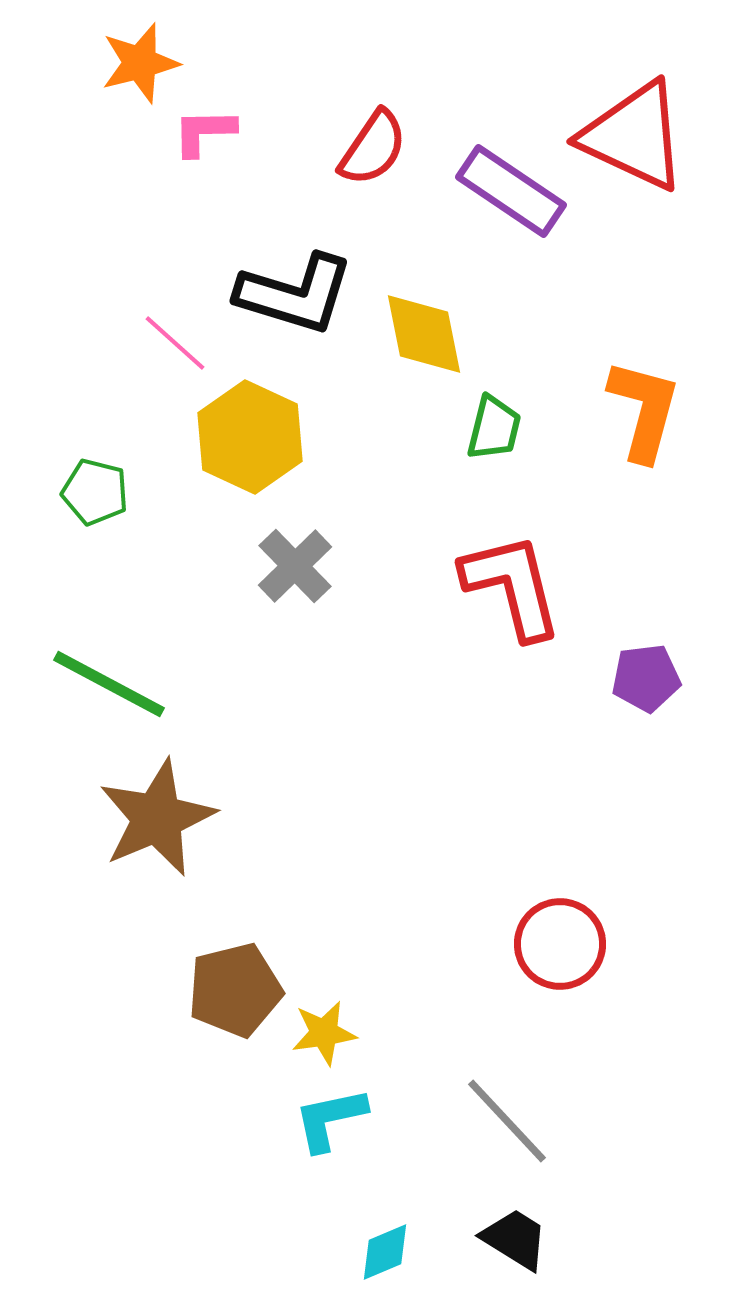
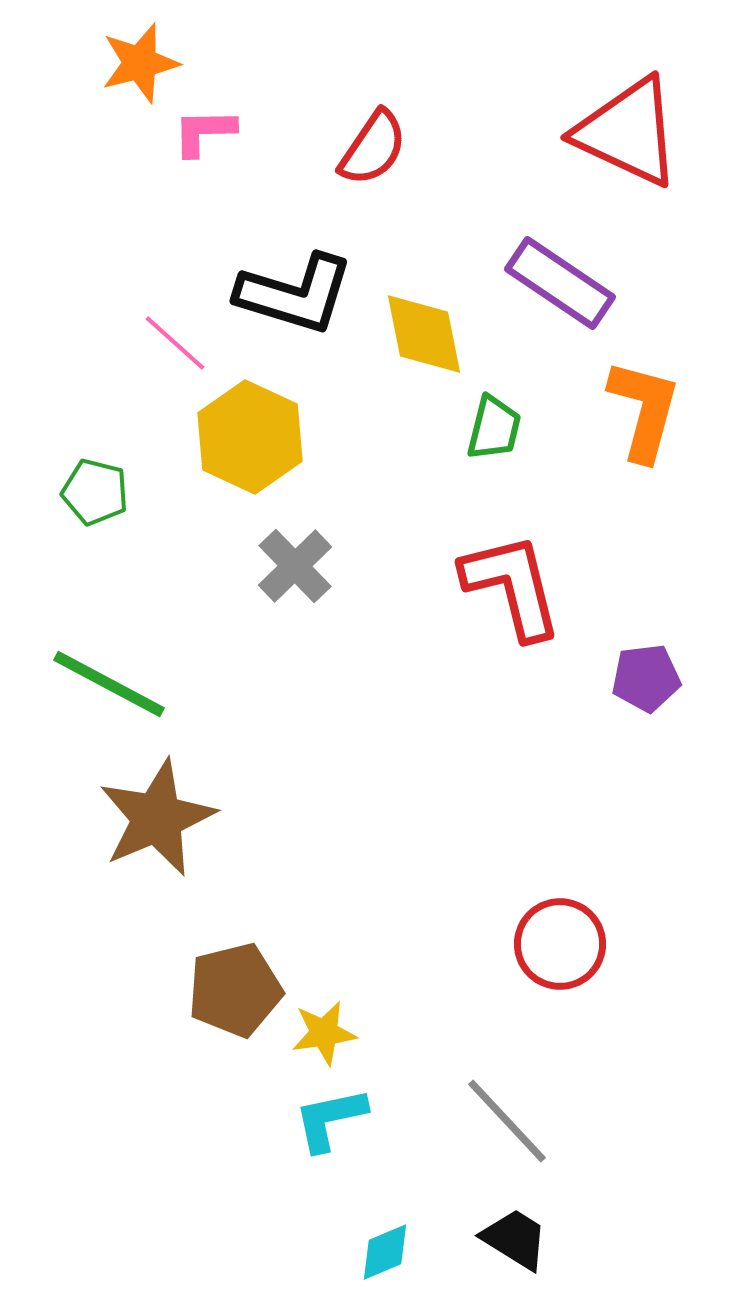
red triangle: moved 6 px left, 4 px up
purple rectangle: moved 49 px right, 92 px down
